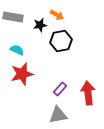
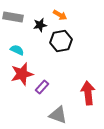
orange arrow: moved 3 px right
purple rectangle: moved 18 px left, 2 px up
gray triangle: rotated 30 degrees clockwise
